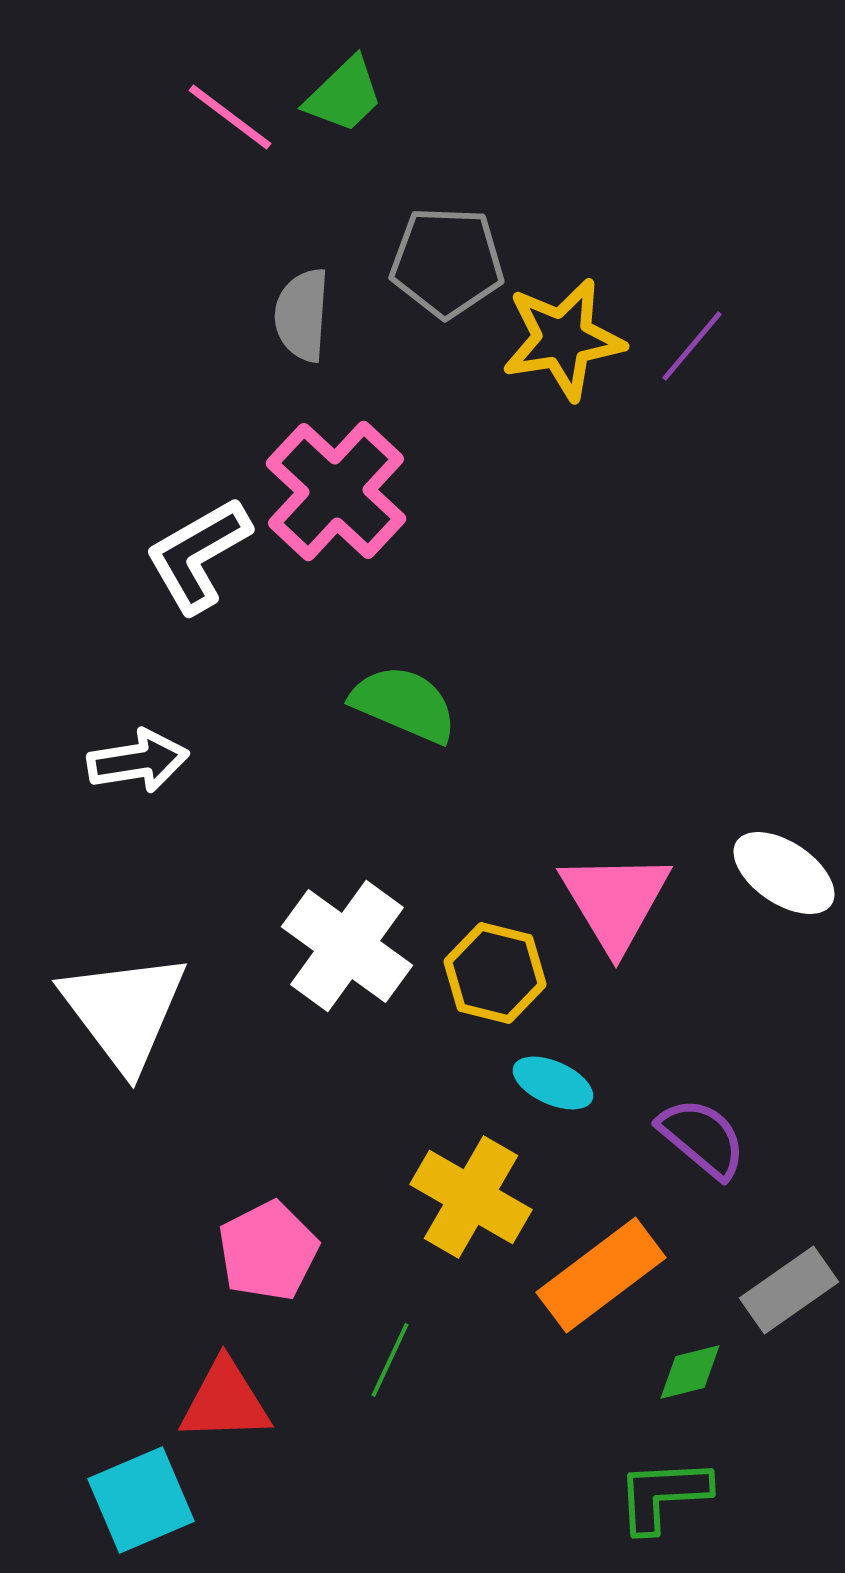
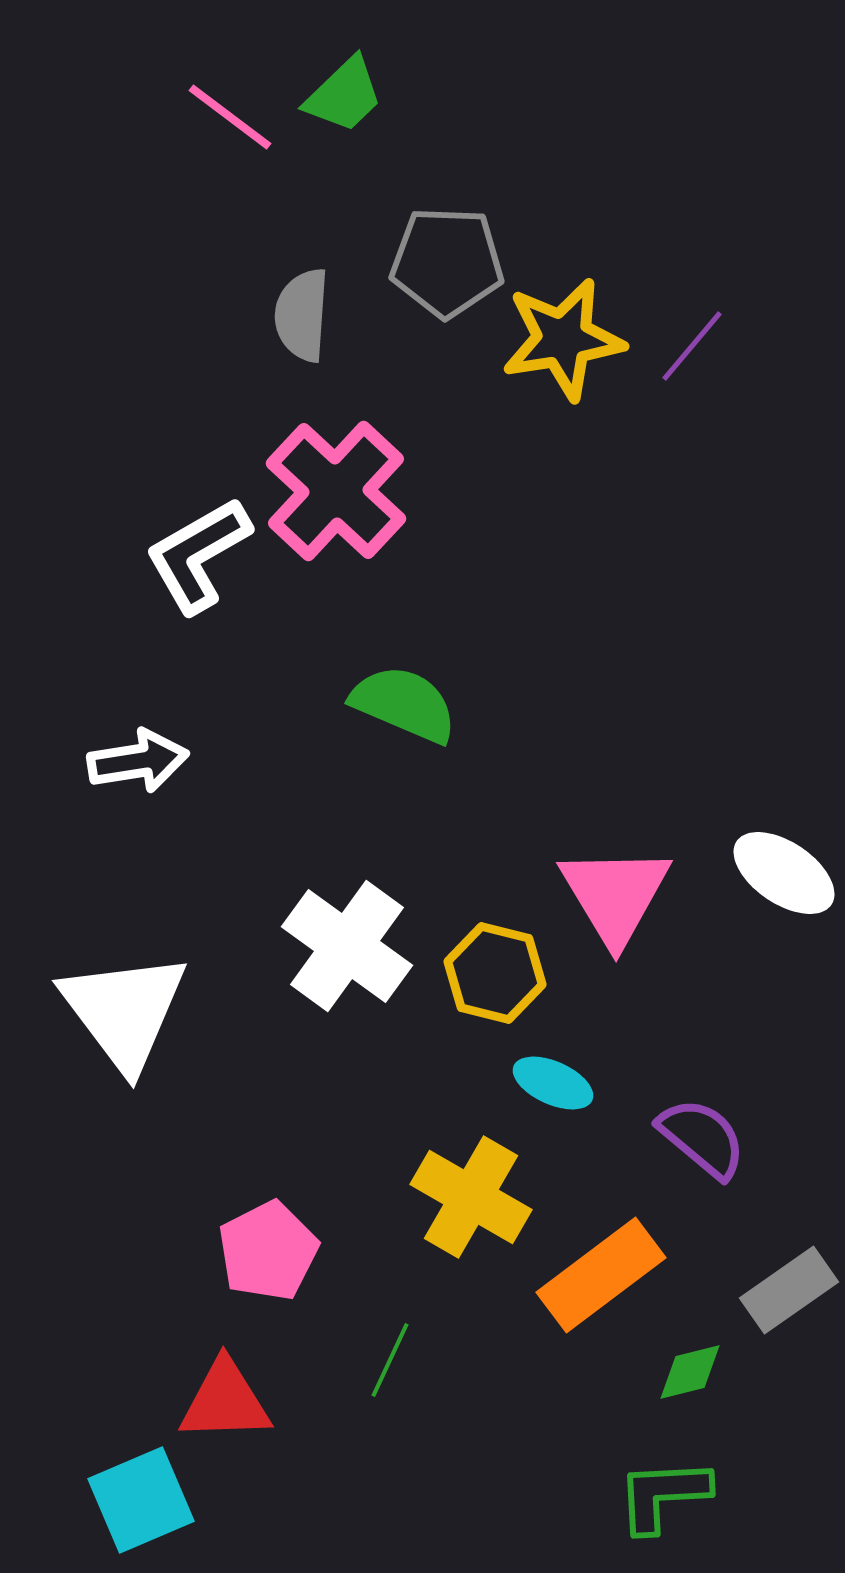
pink triangle: moved 6 px up
